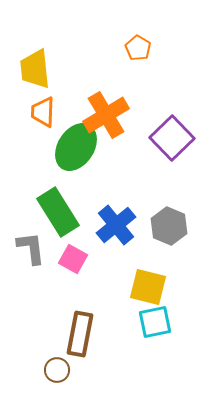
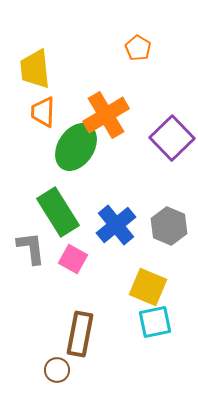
yellow square: rotated 9 degrees clockwise
